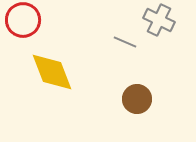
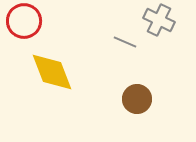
red circle: moved 1 px right, 1 px down
